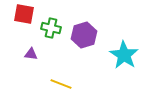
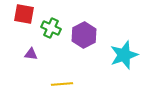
green cross: rotated 12 degrees clockwise
purple hexagon: rotated 10 degrees counterclockwise
cyan star: rotated 20 degrees clockwise
yellow line: moved 1 px right; rotated 25 degrees counterclockwise
